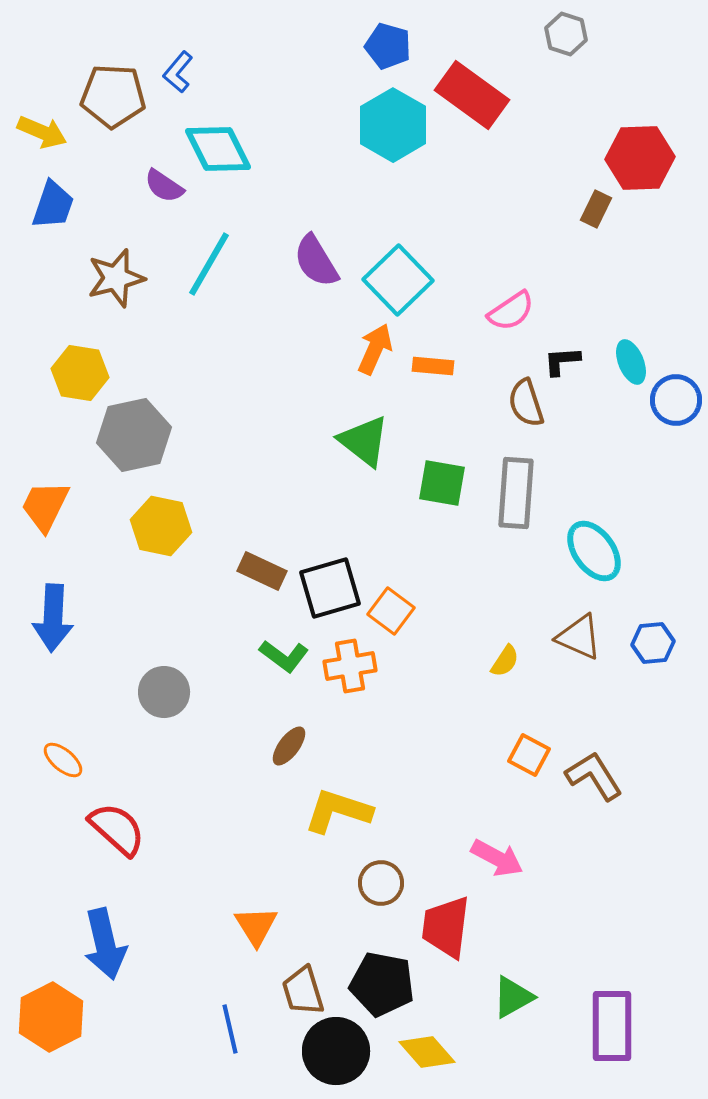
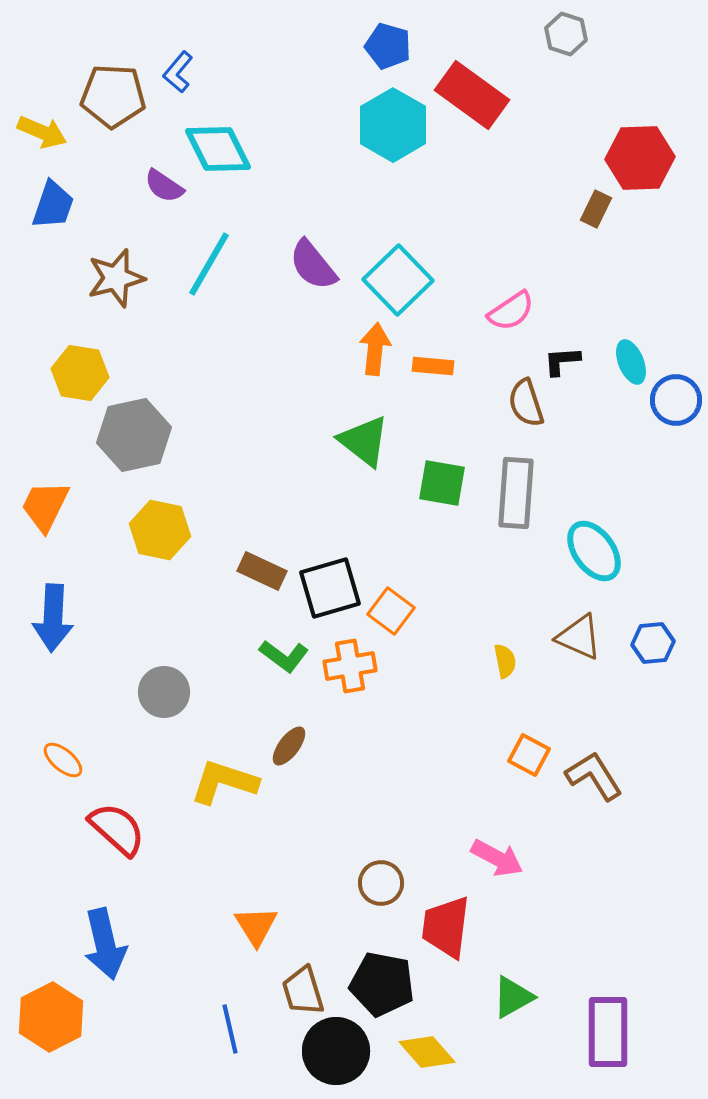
purple semicircle at (316, 261): moved 3 px left, 4 px down; rotated 8 degrees counterclockwise
orange arrow at (375, 349): rotated 18 degrees counterclockwise
yellow hexagon at (161, 526): moved 1 px left, 4 px down
yellow semicircle at (505, 661): rotated 44 degrees counterclockwise
yellow L-shape at (338, 811): moved 114 px left, 29 px up
purple rectangle at (612, 1026): moved 4 px left, 6 px down
